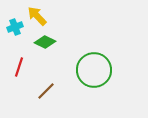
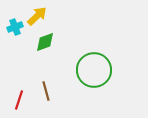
yellow arrow: rotated 90 degrees clockwise
green diamond: rotated 45 degrees counterclockwise
red line: moved 33 px down
brown line: rotated 60 degrees counterclockwise
